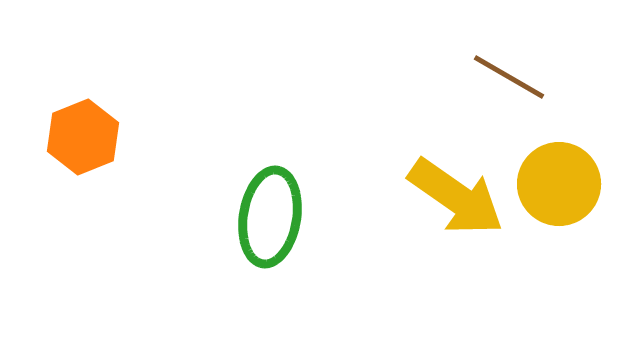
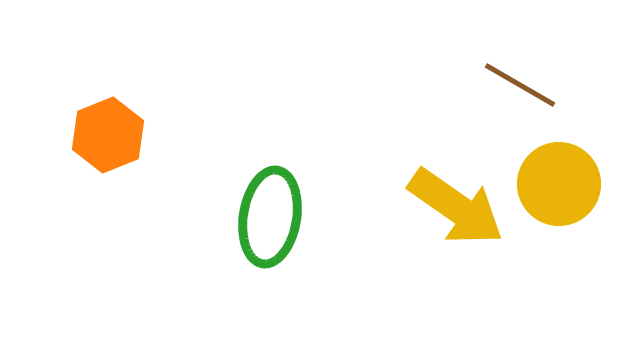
brown line: moved 11 px right, 8 px down
orange hexagon: moved 25 px right, 2 px up
yellow arrow: moved 10 px down
